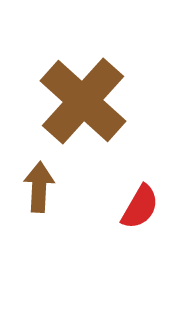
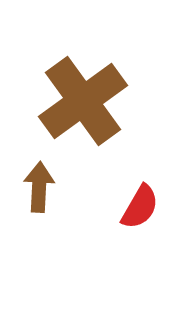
brown cross: rotated 12 degrees clockwise
